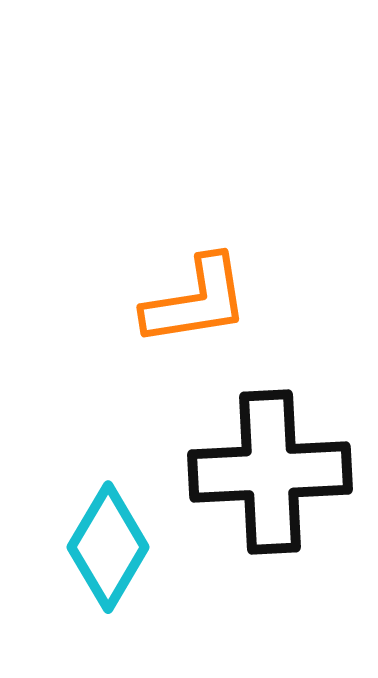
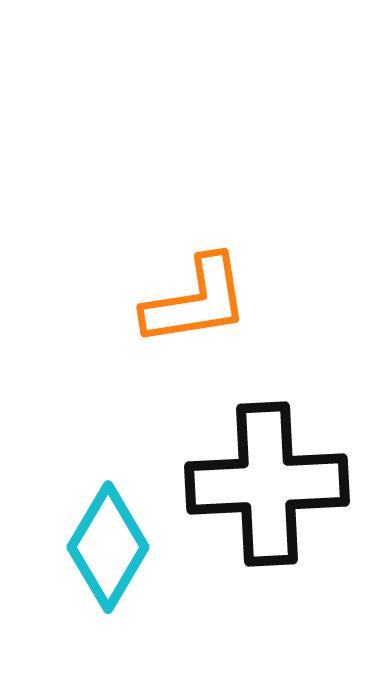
black cross: moved 3 px left, 12 px down
